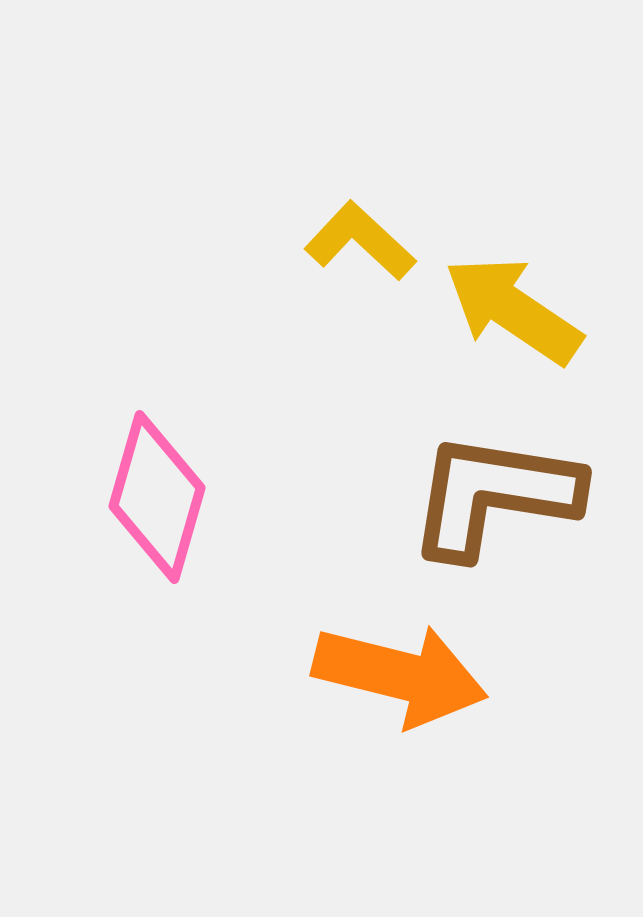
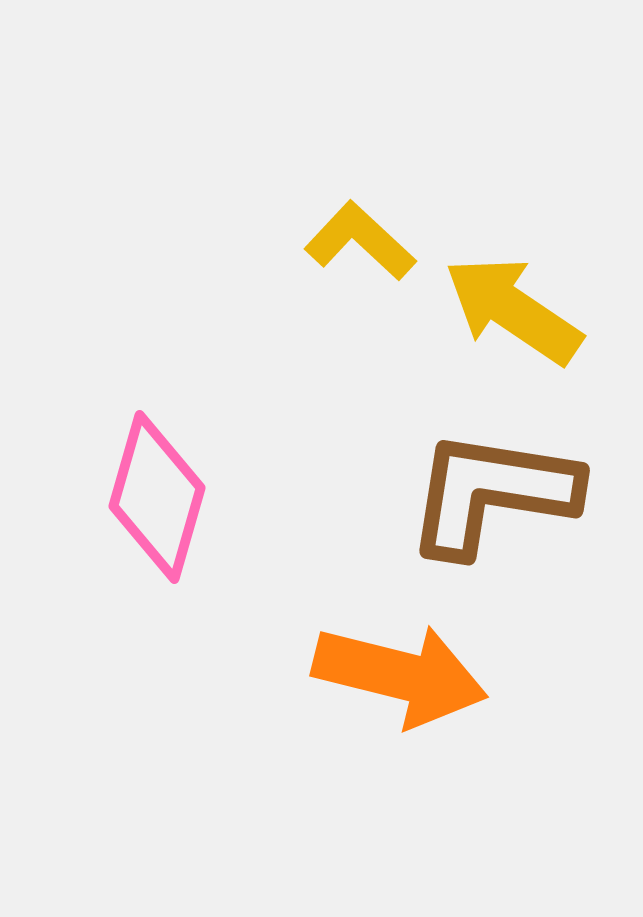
brown L-shape: moved 2 px left, 2 px up
